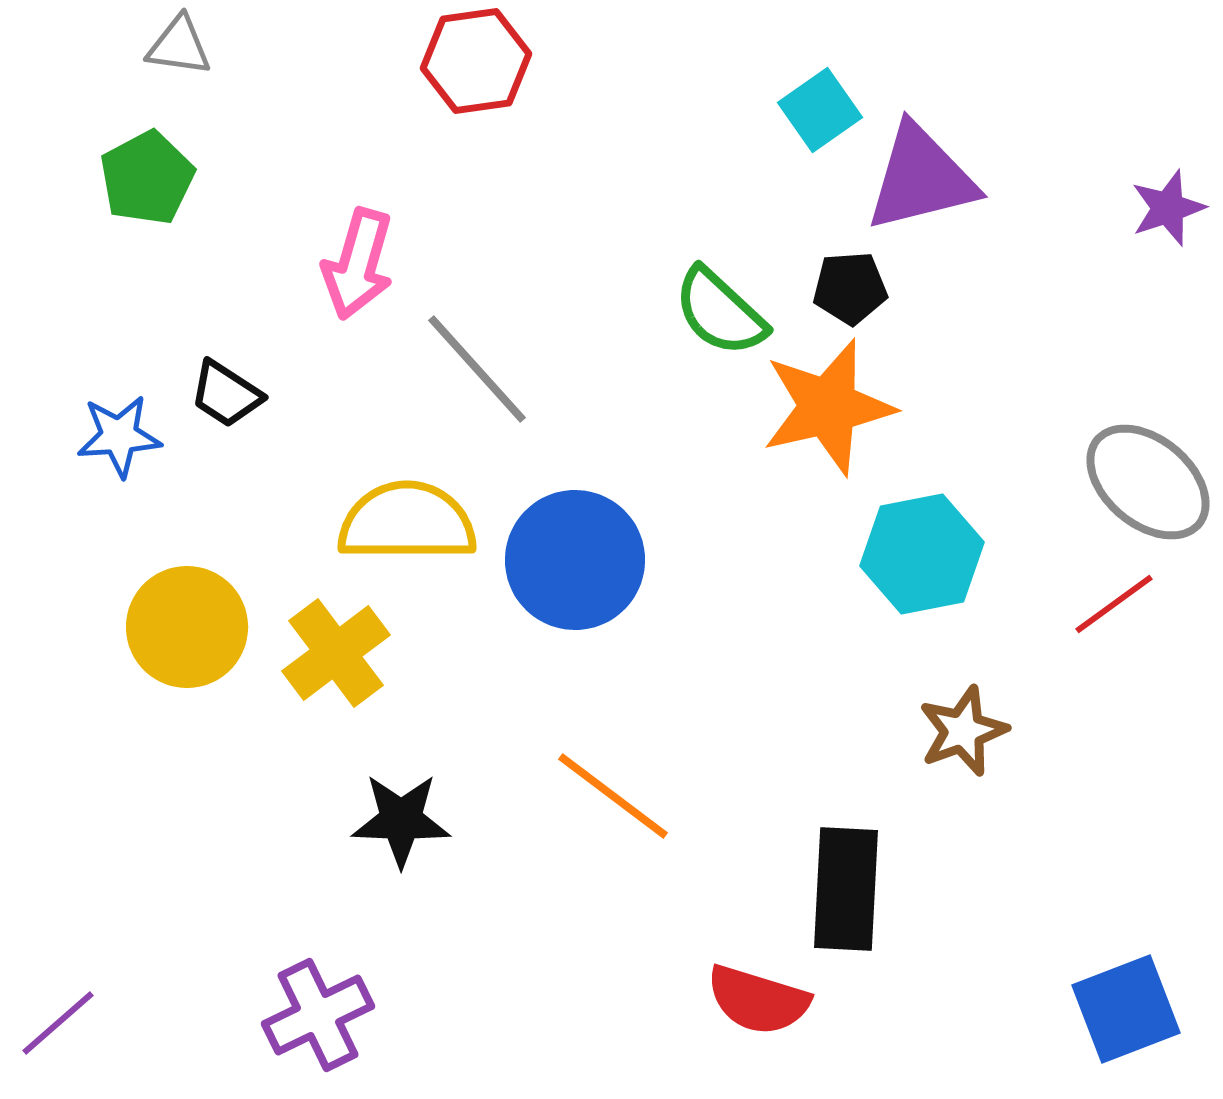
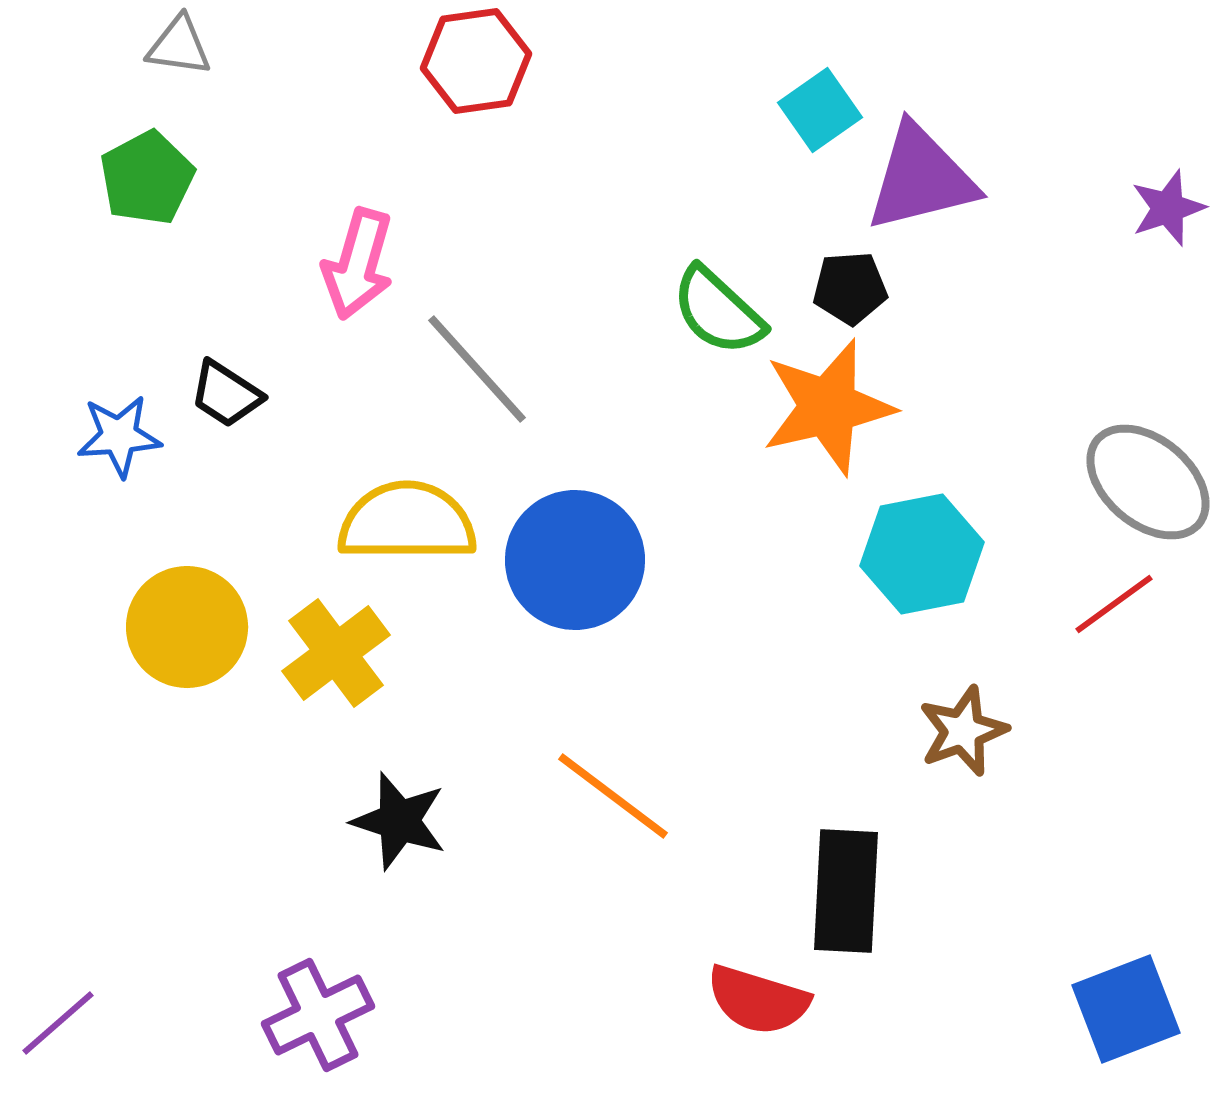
green semicircle: moved 2 px left, 1 px up
black star: moved 2 px left, 1 px down; rotated 16 degrees clockwise
black rectangle: moved 2 px down
